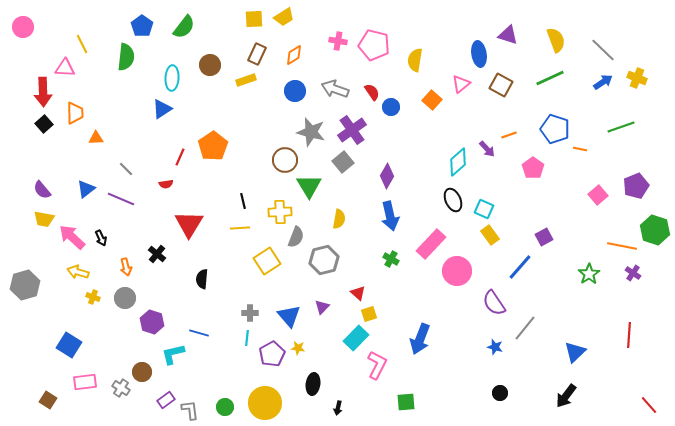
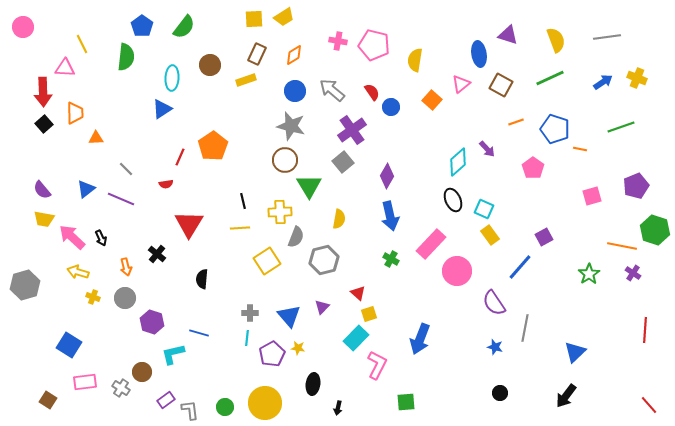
gray line at (603, 50): moved 4 px right, 13 px up; rotated 52 degrees counterclockwise
gray arrow at (335, 89): moved 3 px left, 1 px down; rotated 20 degrees clockwise
gray star at (311, 132): moved 20 px left, 6 px up
orange line at (509, 135): moved 7 px right, 13 px up
pink square at (598, 195): moved 6 px left, 1 px down; rotated 24 degrees clockwise
gray line at (525, 328): rotated 28 degrees counterclockwise
red line at (629, 335): moved 16 px right, 5 px up
